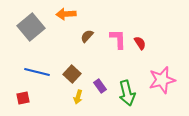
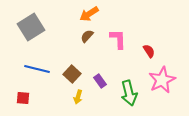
orange arrow: moved 23 px right; rotated 30 degrees counterclockwise
gray square: rotated 8 degrees clockwise
red semicircle: moved 9 px right, 8 px down
blue line: moved 3 px up
pink star: rotated 12 degrees counterclockwise
purple rectangle: moved 5 px up
green arrow: moved 2 px right
red square: rotated 16 degrees clockwise
